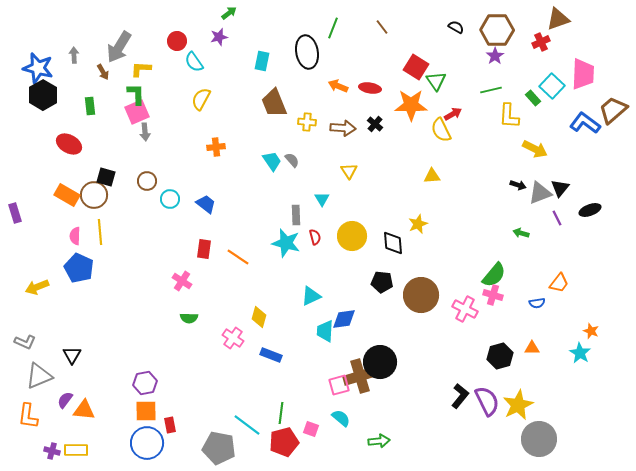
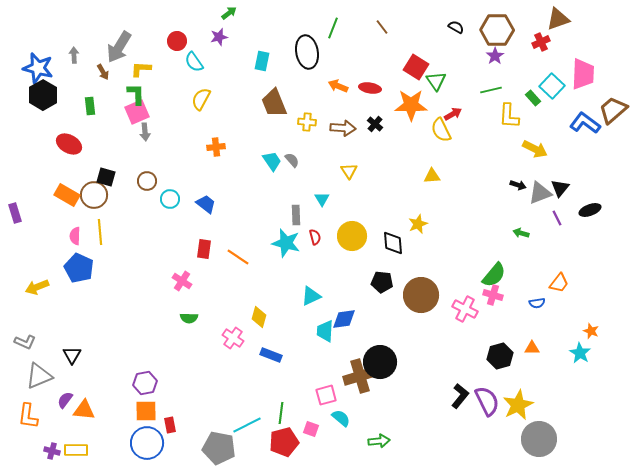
pink square at (339, 385): moved 13 px left, 10 px down
cyan line at (247, 425): rotated 64 degrees counterclockwise
